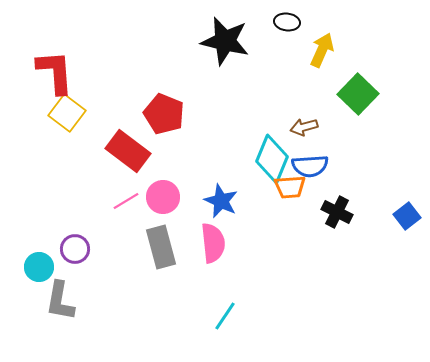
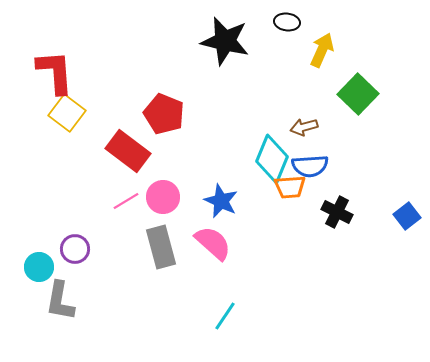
pink semicircle: rotated 42 degrees counterclockwise
